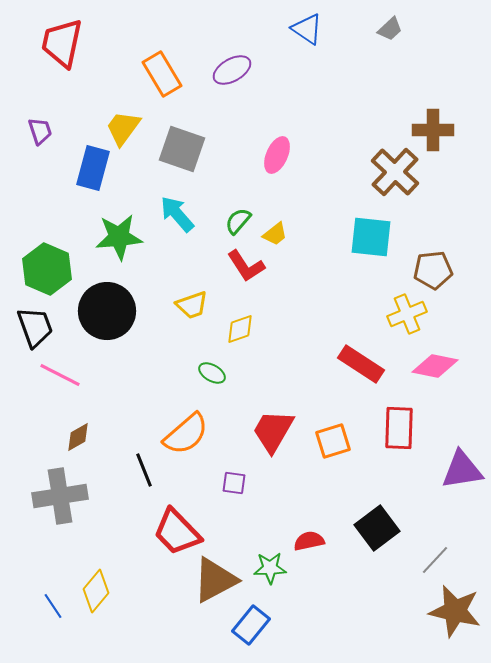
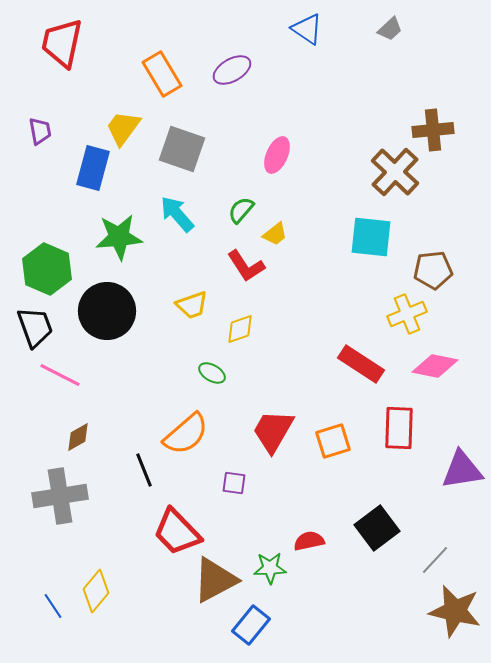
brown cross at (433, 130): rotated 6 degrees counterclockwise
purple trapezoid at (40, 131): rotated 8 degrees clockwise
green semicircle at (238, 221): moved 3 px right, 11 px up
